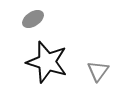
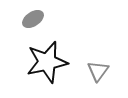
black star: rotated 30 degrees counterclockwise
